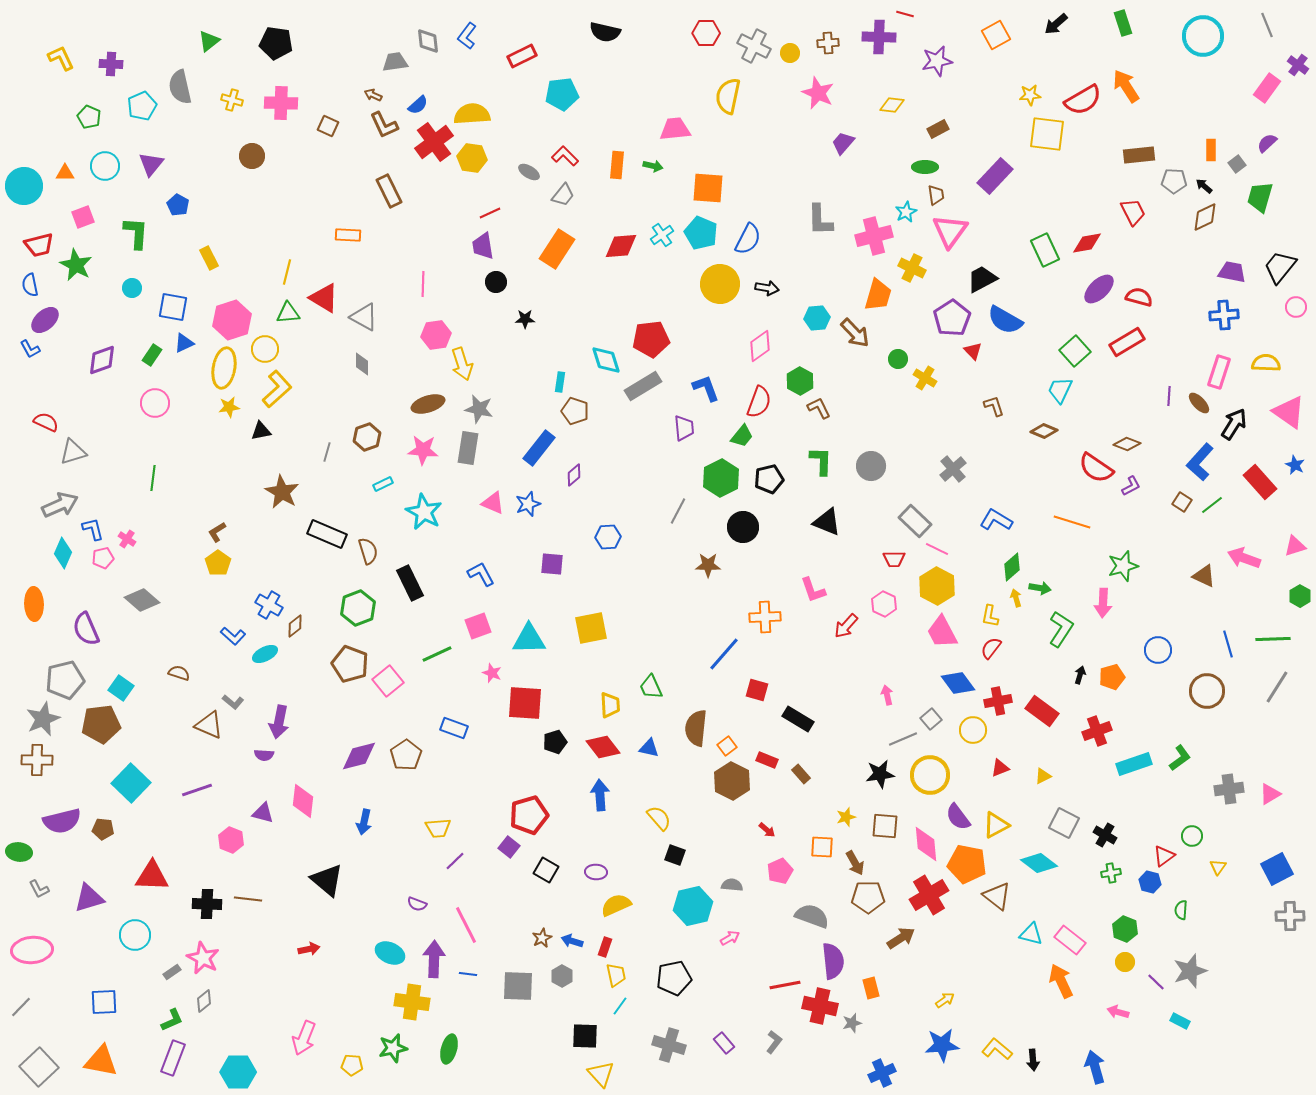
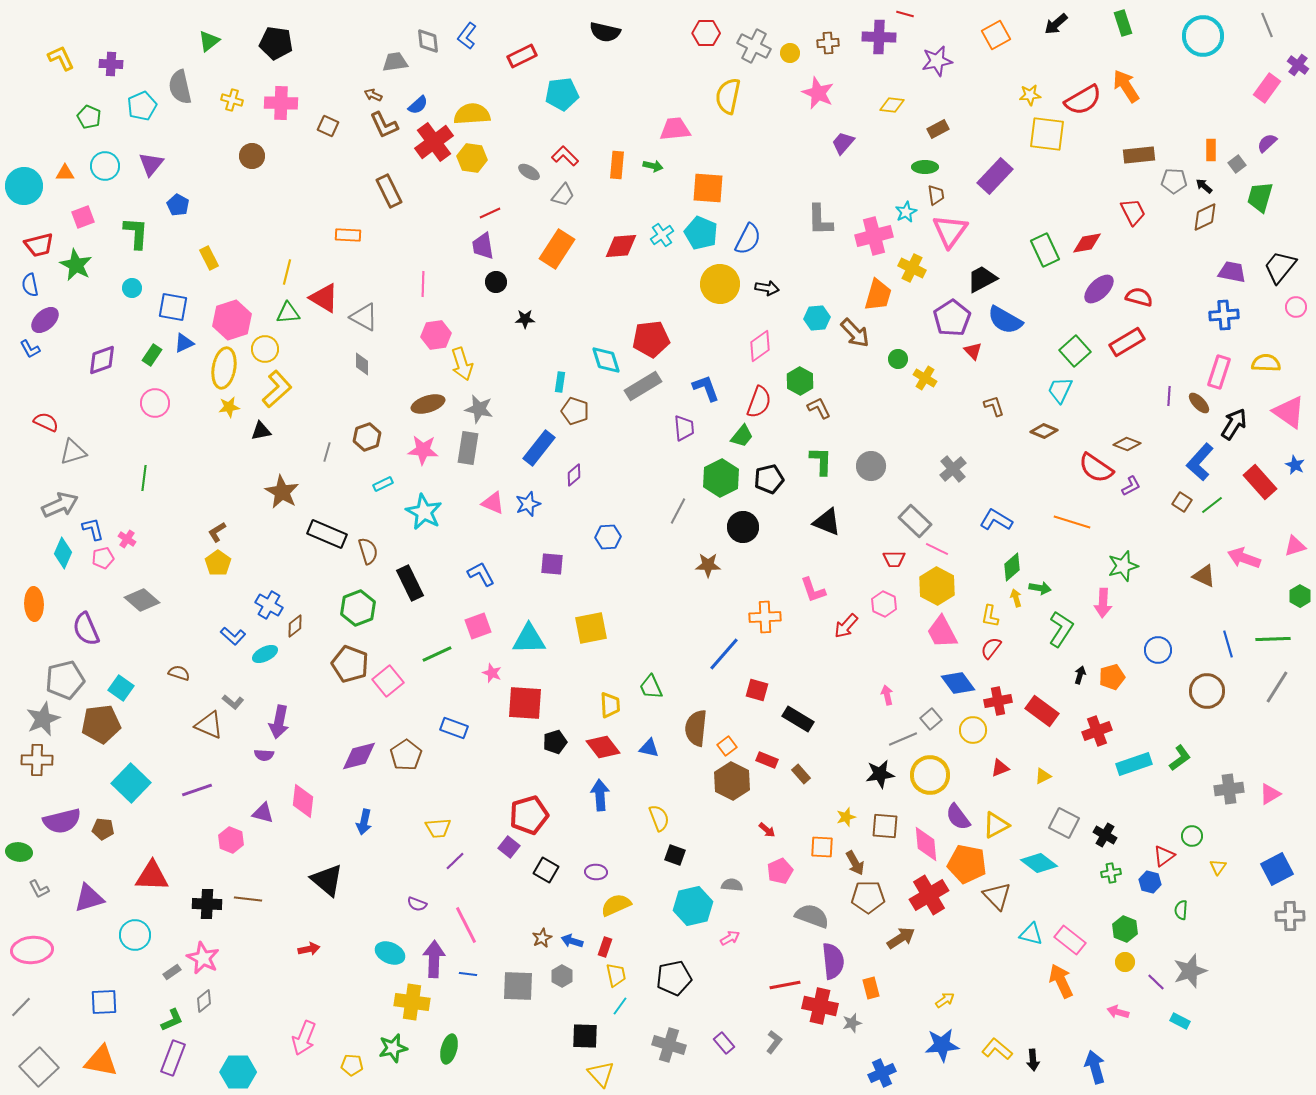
green line at (153, 478): moved 9 px left
yellow semicircle at (659, 818): rotated 20 degrees clockwise
brown triangle at (997, 896): rotated 8 degrees clockwise
